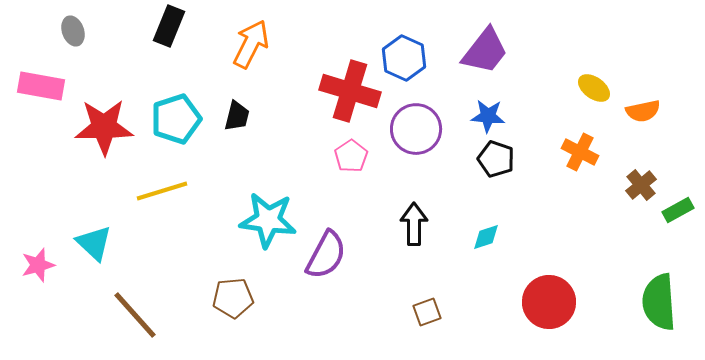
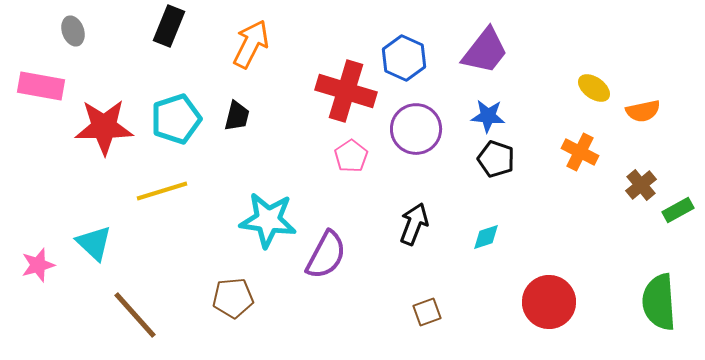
red cross: moved 4 px left
black arrow: rotated 21 degrees clockwise
